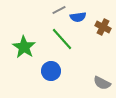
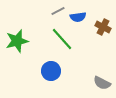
gray line: moved 1 px left, 1 px down
green star: moved 7 px left, 6 px up; rotated 25 degrees clockwise
